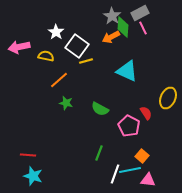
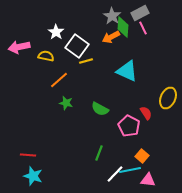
white line: rotated 24 degrees clockwise
